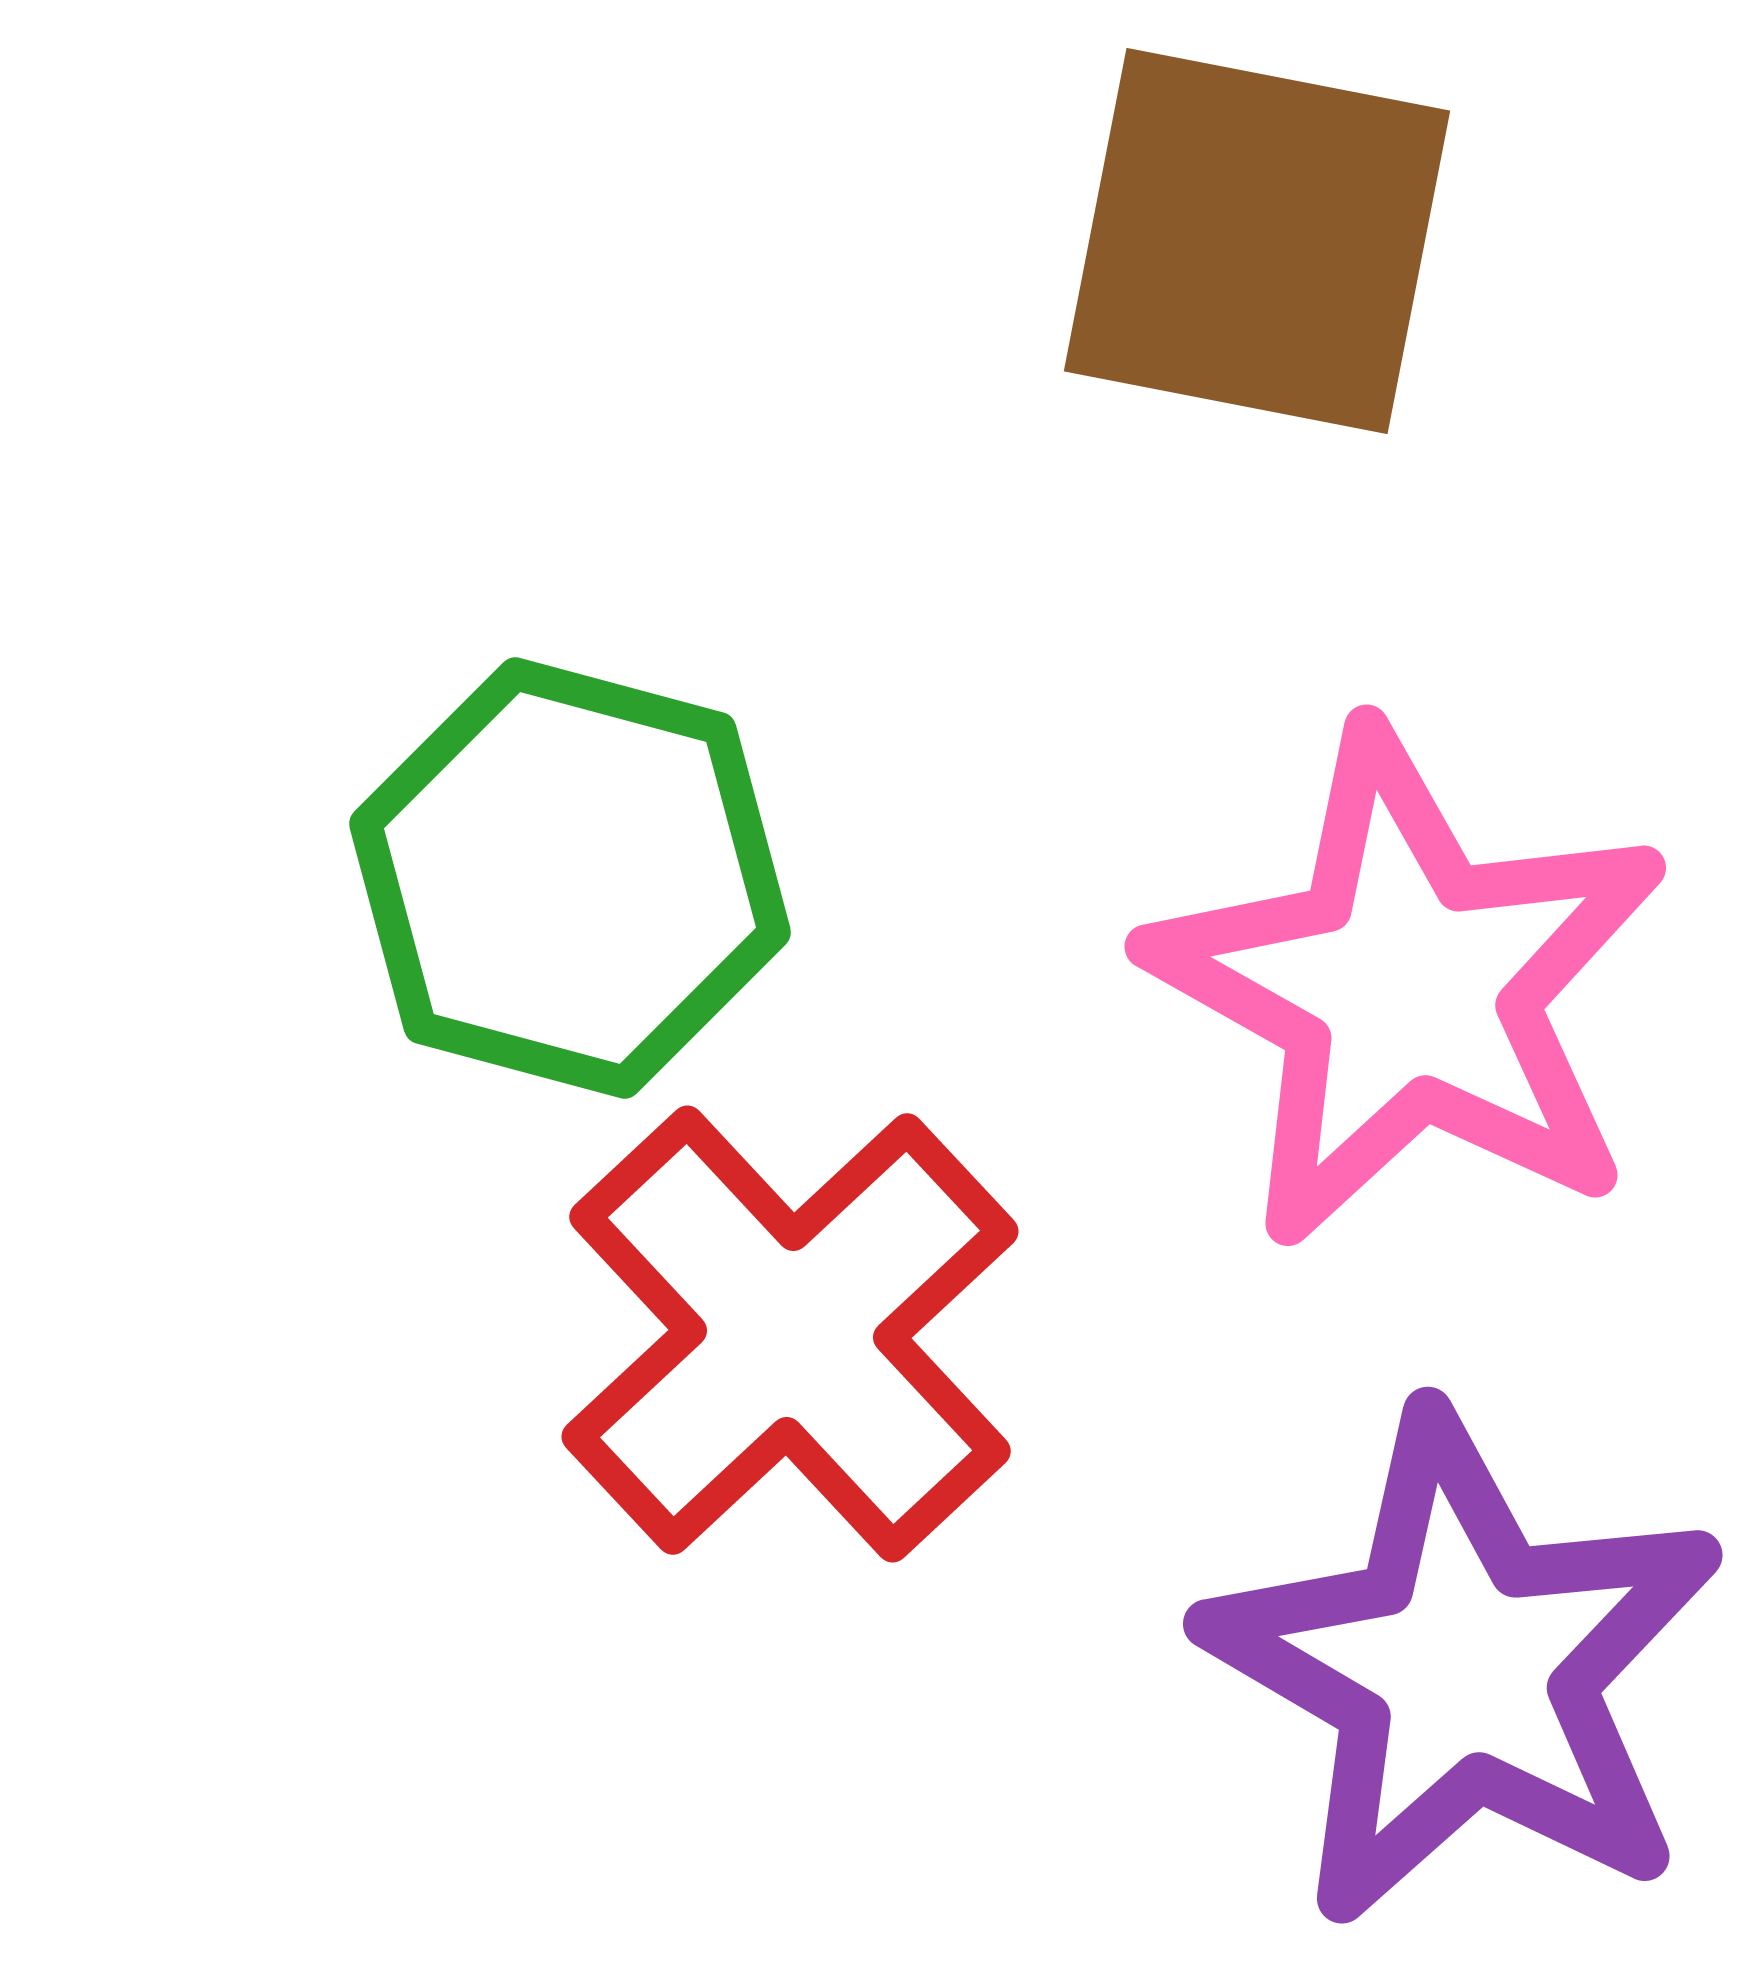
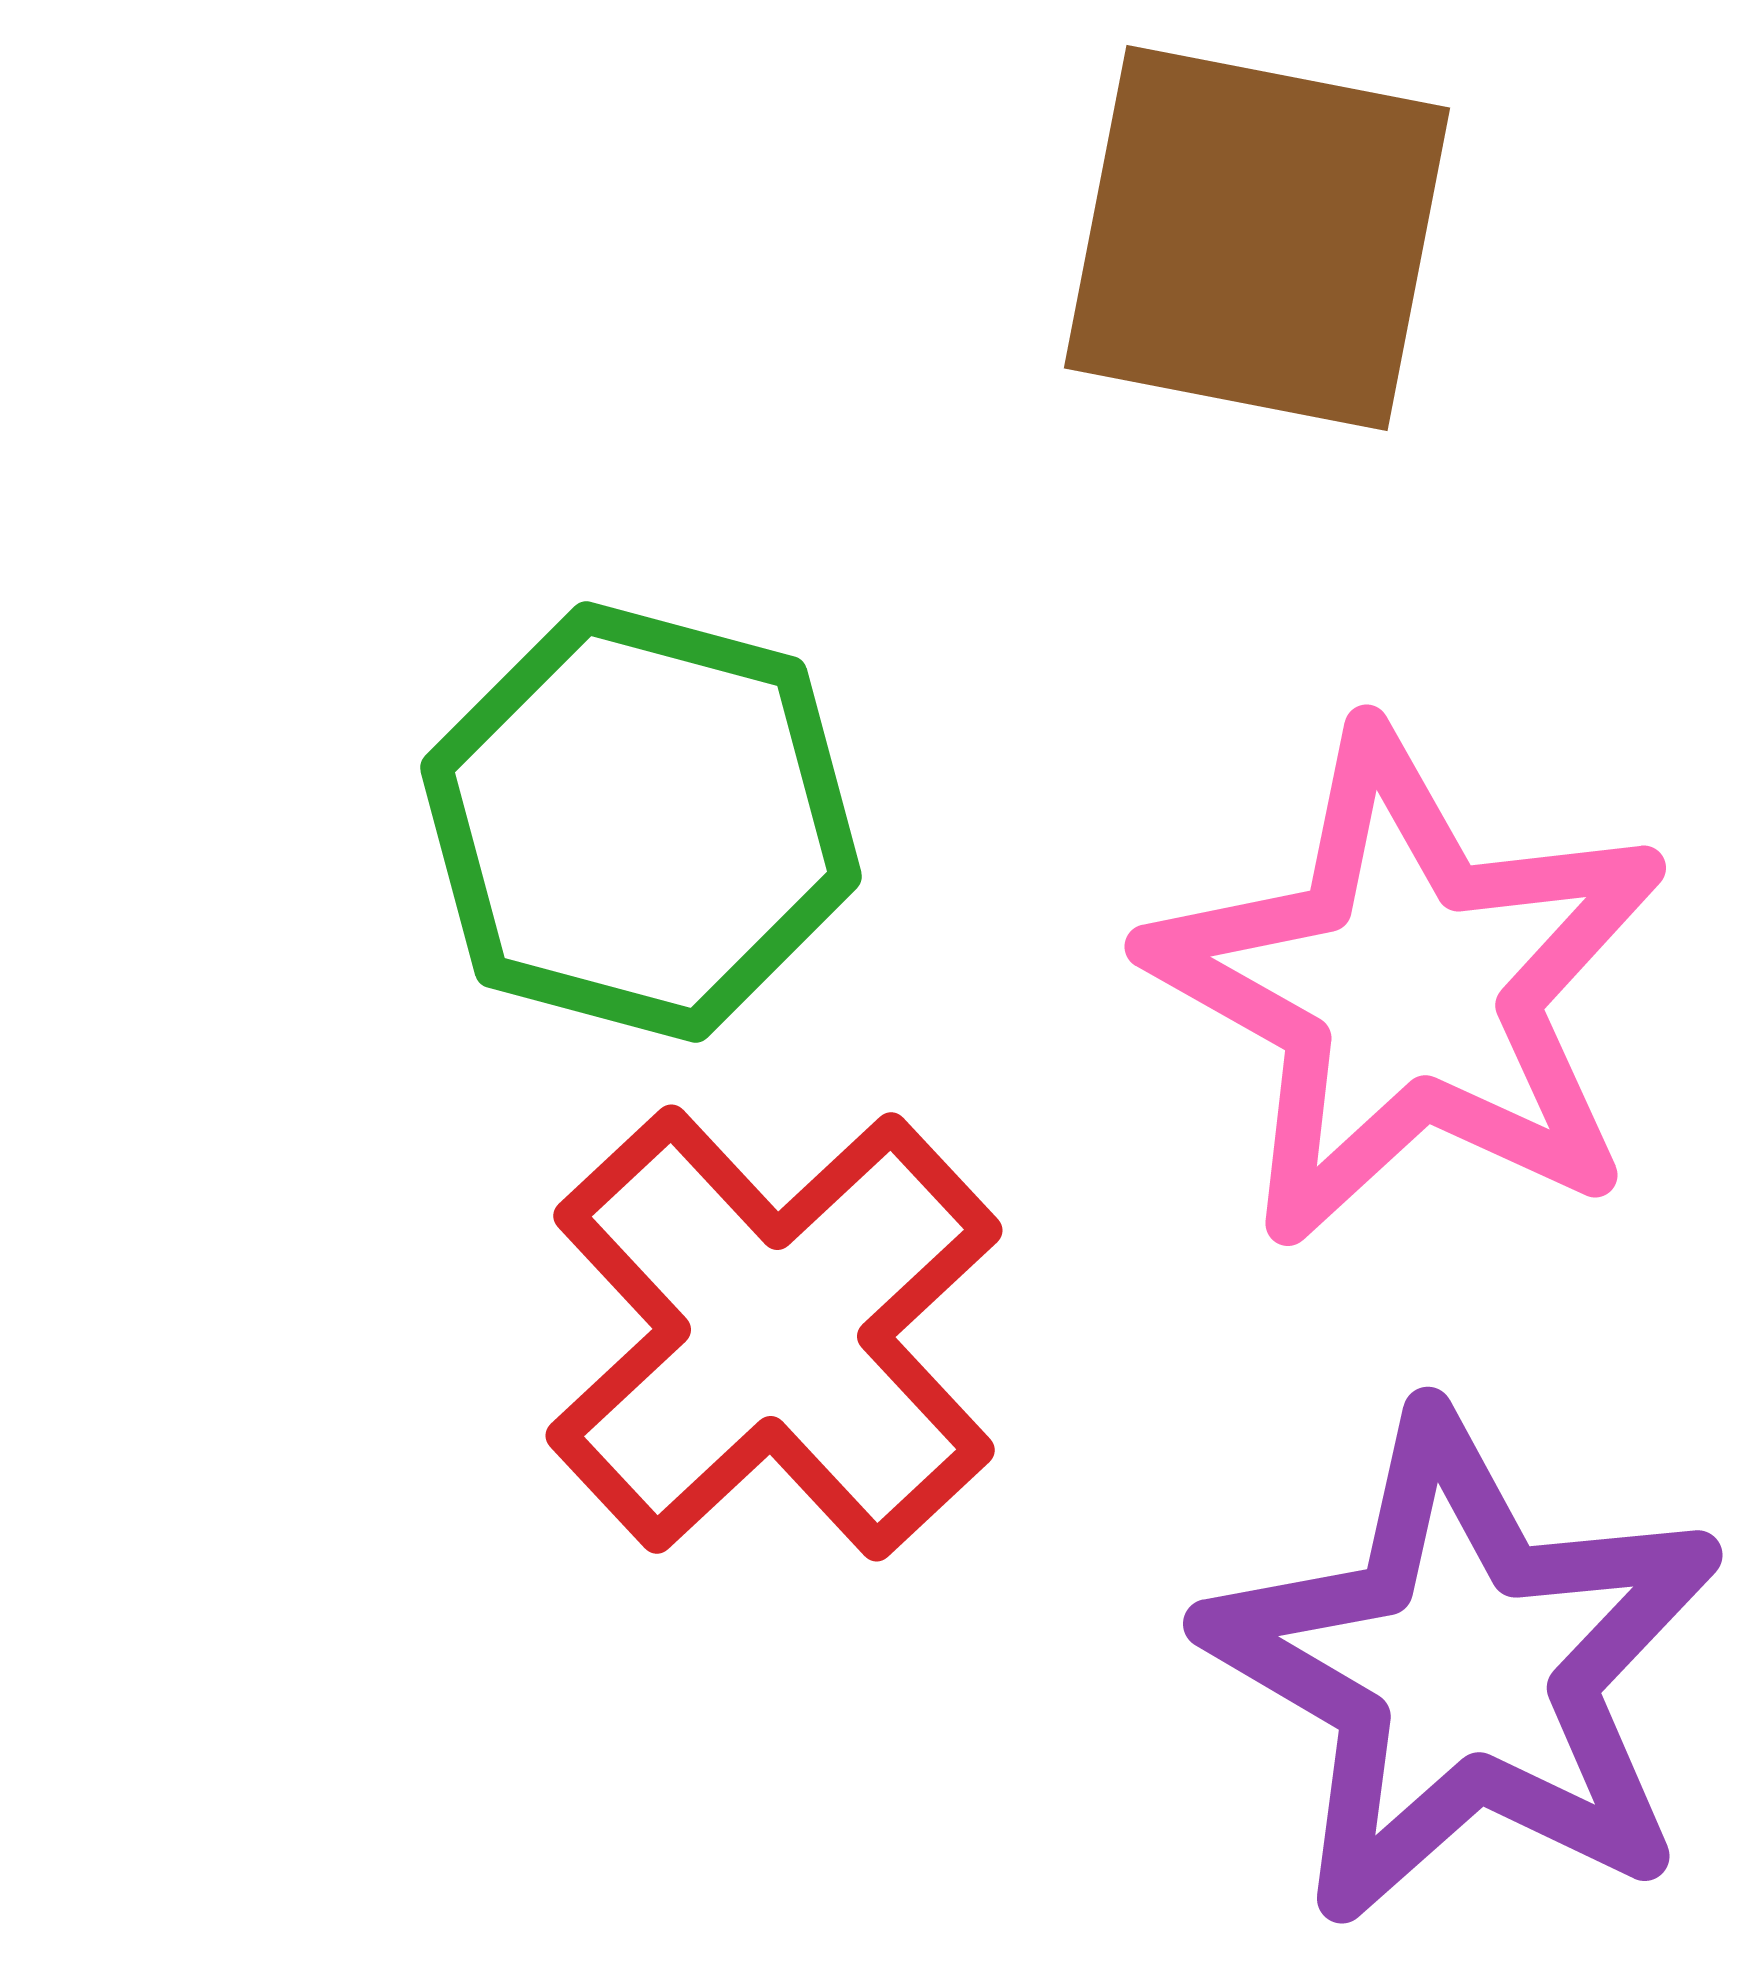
brown square: moved 3 px up
green hexagon: moved 71 px right, 56 px up
red cross: moved 16 px left, 1 px up
